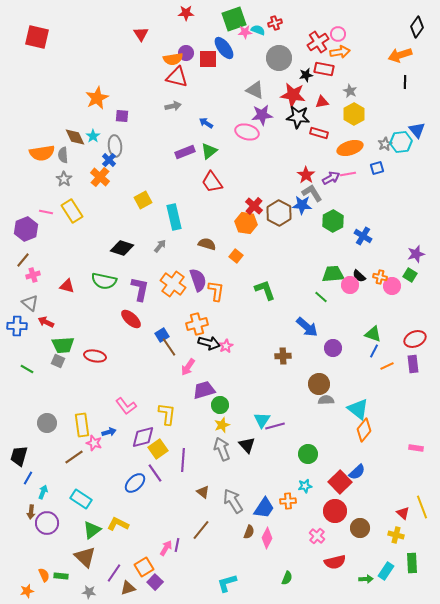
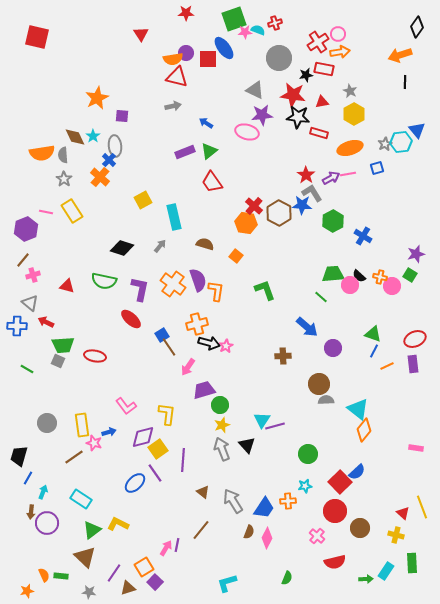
brown semicircle at (207, 244): moved 2 px left
